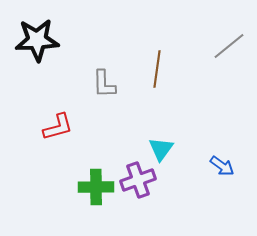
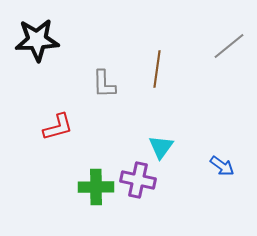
cyan triangle: moved 2 px up
purple cross: rotated 32 degrees clockwise
